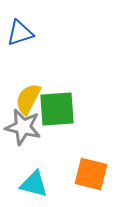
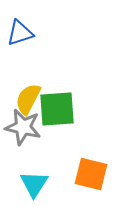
cyan triangle: rotated 48 degrees clockwise
